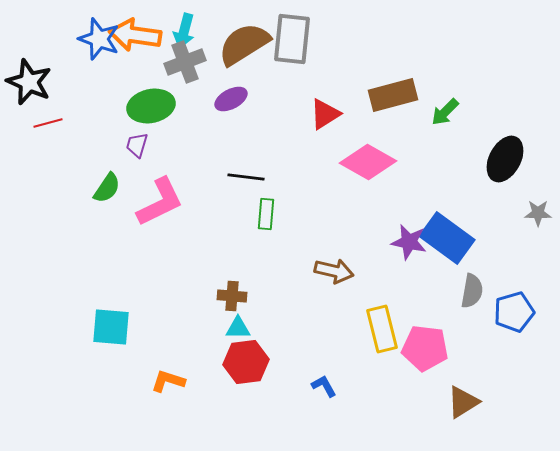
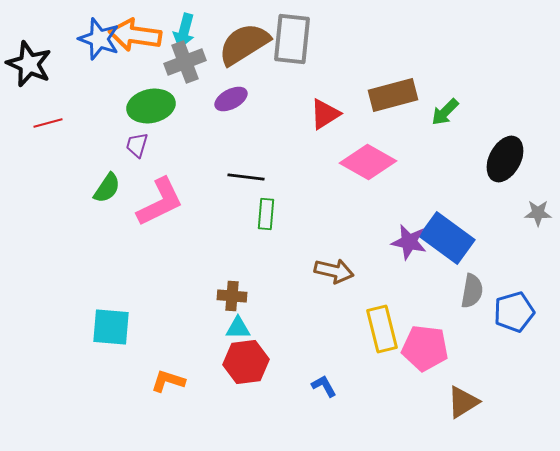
black star: moved 18 px up
